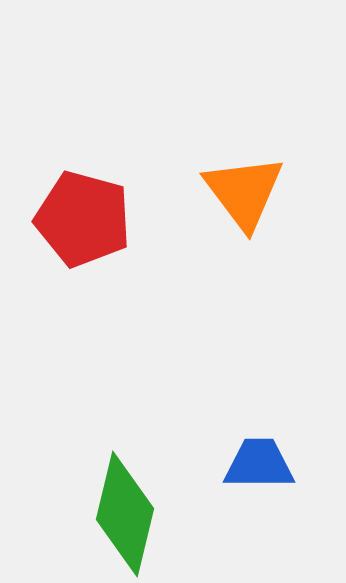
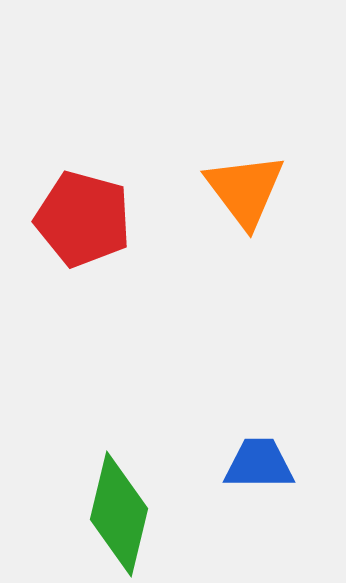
orange triangle: moved 1 px right, 2 px up
green diamond: moved 6 px left
